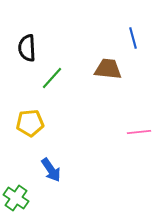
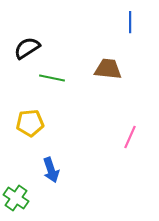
blue line: moved 3 px left, 16 px up; rotated 15 degrees clockwise
black semicircle: rotated 60 degrees clockwise
green line: rotated 60 degrees clockwise
pink line: moved 9 px left, 5 px down; rotated 60 degrees counterclockwise
blue arrow: rotated 15 degrees clockwise
